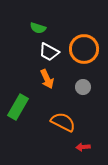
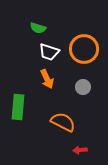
white trapezoid: rotated 10 degrees counterclockwise
green rectangle: rotated 25 degrees counterclockwise
red arrow: moved 3 px left, 3 px down
